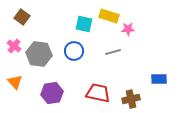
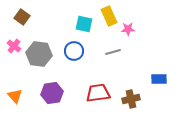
yellow rectangle: rotated 48 degrees clockwise
orange triangle: moved 14 px down
red trapezoid: rotated 20 degrees counterclockwise
